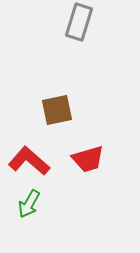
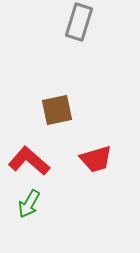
red trapezoid: moved 8 px right
